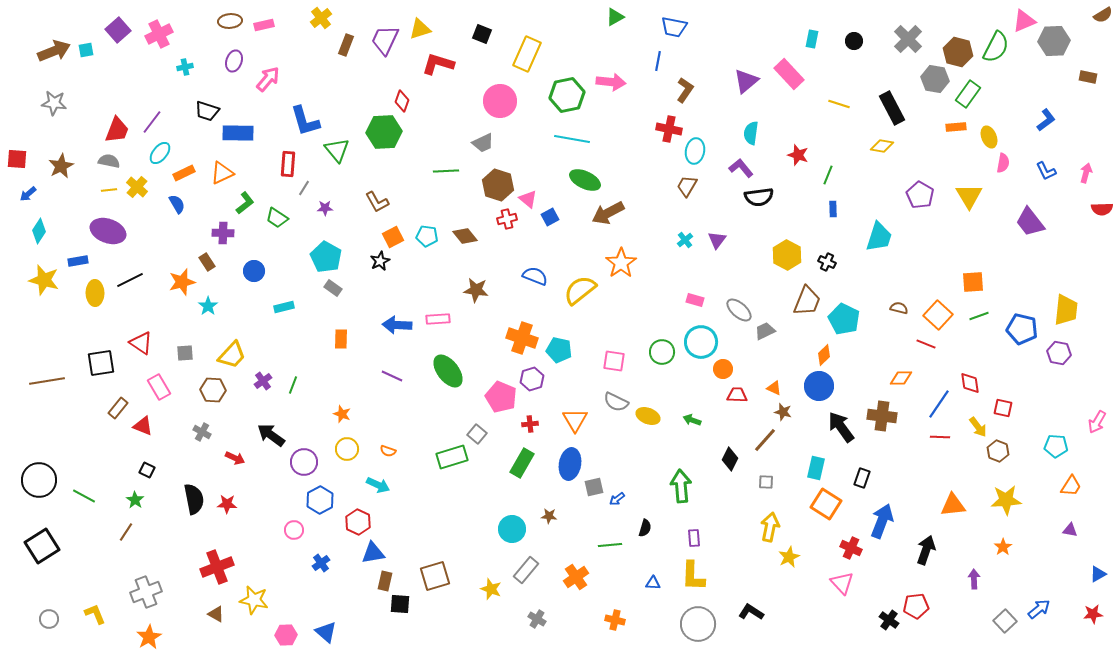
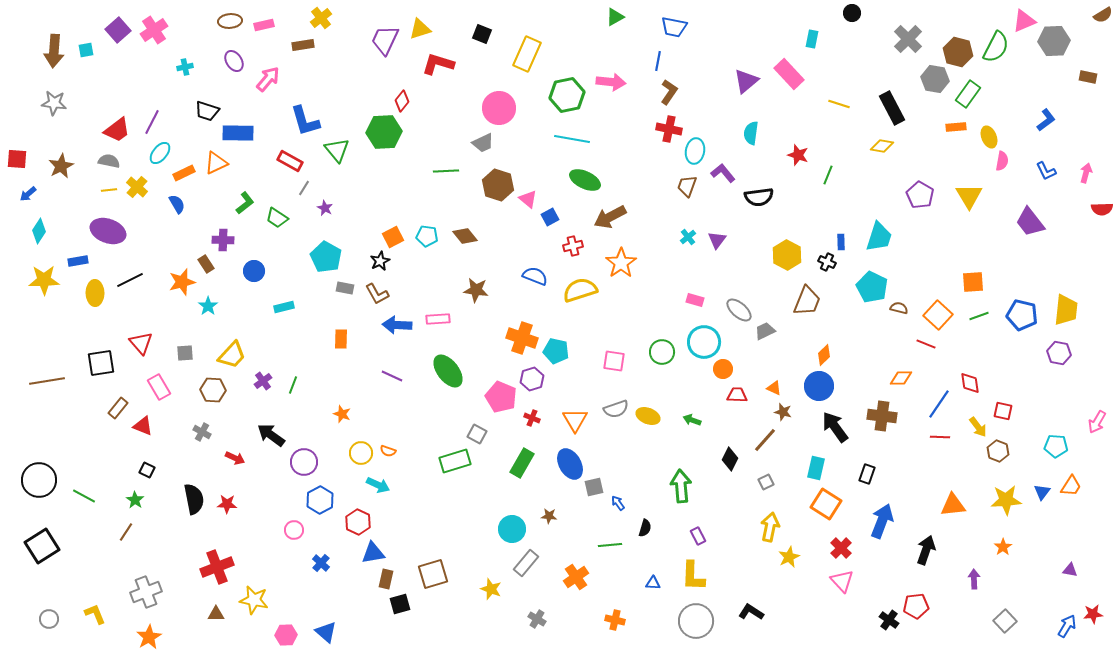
pink cross at (159, 34): moved 5 px left, 4 px up; rotated 8 degrees counterclockwise
black circle at (854, 41): moved 2 px left, 28 px up
brown rectangle at (346, 45): moved 43 px left; rotated 60 degrees clockwise
brown arrow at (54, 51): rotated 116 degrees clockwise
purple ellipse at (234, 61): rotated 50 degrees counterclockwise
brown L-shape at (685, 90): moved 16 px left, 2 px down
red diamond at (402, 101): rotated 20 degrees clockwise
pink circle at (500, 101): moved 1 px left, 7 px down
purple line at (152, 122): rotated 10 degrees counterclockwise
red trapezoid at (117, 130): rotated 32 degrees clockwise
pink semicircle at (1003, 163): moved 1 px left, 2 px up
red rectangle at (288, 164): moved 2 px right, 3 px up; rotated 65 degrees counterclockwise
purple L-shape at (741, 168): moved 18 px left, 5 px down
orange triangle at (222, 173): moved 6 px left, 10 px up
brown trapezoid at (687, 186): rotated 10 degrees counterclockwise
brown L-shape at (377, 202): moved 92 px down
purple star at (325, 208): rotated 28 degrees clockwise
blue rectangle at (833, 209): moved 8 px right, 33 px down
brown arrow at (608, 213): moved 2 px right, 4 px down
red cross at (507, 219): moved 66 px right, 27 px down
purple cross at (223, 233): moved 7 px down
cyan cross at (685, 240): moved 3 px right, 3 px up
brown rectangle at (207, 262): moved 1 px left, 2 px down
yellow star at (44, 280): rotated 16 degrees counterclockwise
gray rectangle at (333, 288): moved 12 px right; rotated 24 degrees counterclockwise
yellow semicircle at (580, 290): rotated 20 degrees clockwise
cyan pentagon at (844, 319): moved 28 px right, 32 px up
blue pentagon at (1022, 329): moved 14 px up
cyan circle at (701, 342): moved 3 px right
red triangle at (141, 343): rotated 15 degrees clockwise
cyan pentagon at (559, 350): moved 3 px left, 1 px down
gray semicircle at (616, 402): moved 7 px down; rotated 45 degrees counterclockwise
red square at (1003, 408): moved 3 px down
red cross at (530, 424): moved 2 px right, 6 px up; rotated 28 degrees clockwise
black arrow at (841, 427): moved 6 px left
gray square at (477, 434): rotated 12 degrees counterclockwise
yellow circle at (347, 449): moved 14 px right, 4 px down
green rectangle at (452, 457): moved 3 px right, 4 px down
blue ellipse at (570, 464): rotated 40 degrees counterclockwise
black rectangle at (862, 478): moved 5 px right, 4 px up
gray square at (766, 482): rotated 28 degrees counterclockwise
blue arrow at (617, 499): moved 1 px right, 4 px down; rotated 91 degrees clockwise
purple triangle at (1070, 530): moved 40 px down
purple rectangle at (694, 538): moved 4 px right, 2 px up; rotated 24 degrees counterclockwise
red cross at (851, 548): moved 10 px left; rotated 20 degrees clockwise
blue cross at (321, 563): rotated 12 degrees counterclockwise
gray rectangle at (526, 570): moved 7 px up
blue triangle at (1098, 574): moved 56 px left, 82 px up; rotated 24 degrees counterclockwise
brown square at (435, 576): moved 2 px left, 2 px up
brown rectangle at (385, 581): moved 1 px right, 2 px up
pink triangle at (842, 583): moved 2 px up
black square at (400, 604): rotated 20 degrees counterclockwise
blue arrow at (1039, 609): moved 28 px right, 17 px down; rotated 20 degrees counterclockwise
brown triangle at (216, 614): rotated 30 degrees counterclockwise
gray circle at (698, 624): moved 2 px left, 3 px up
